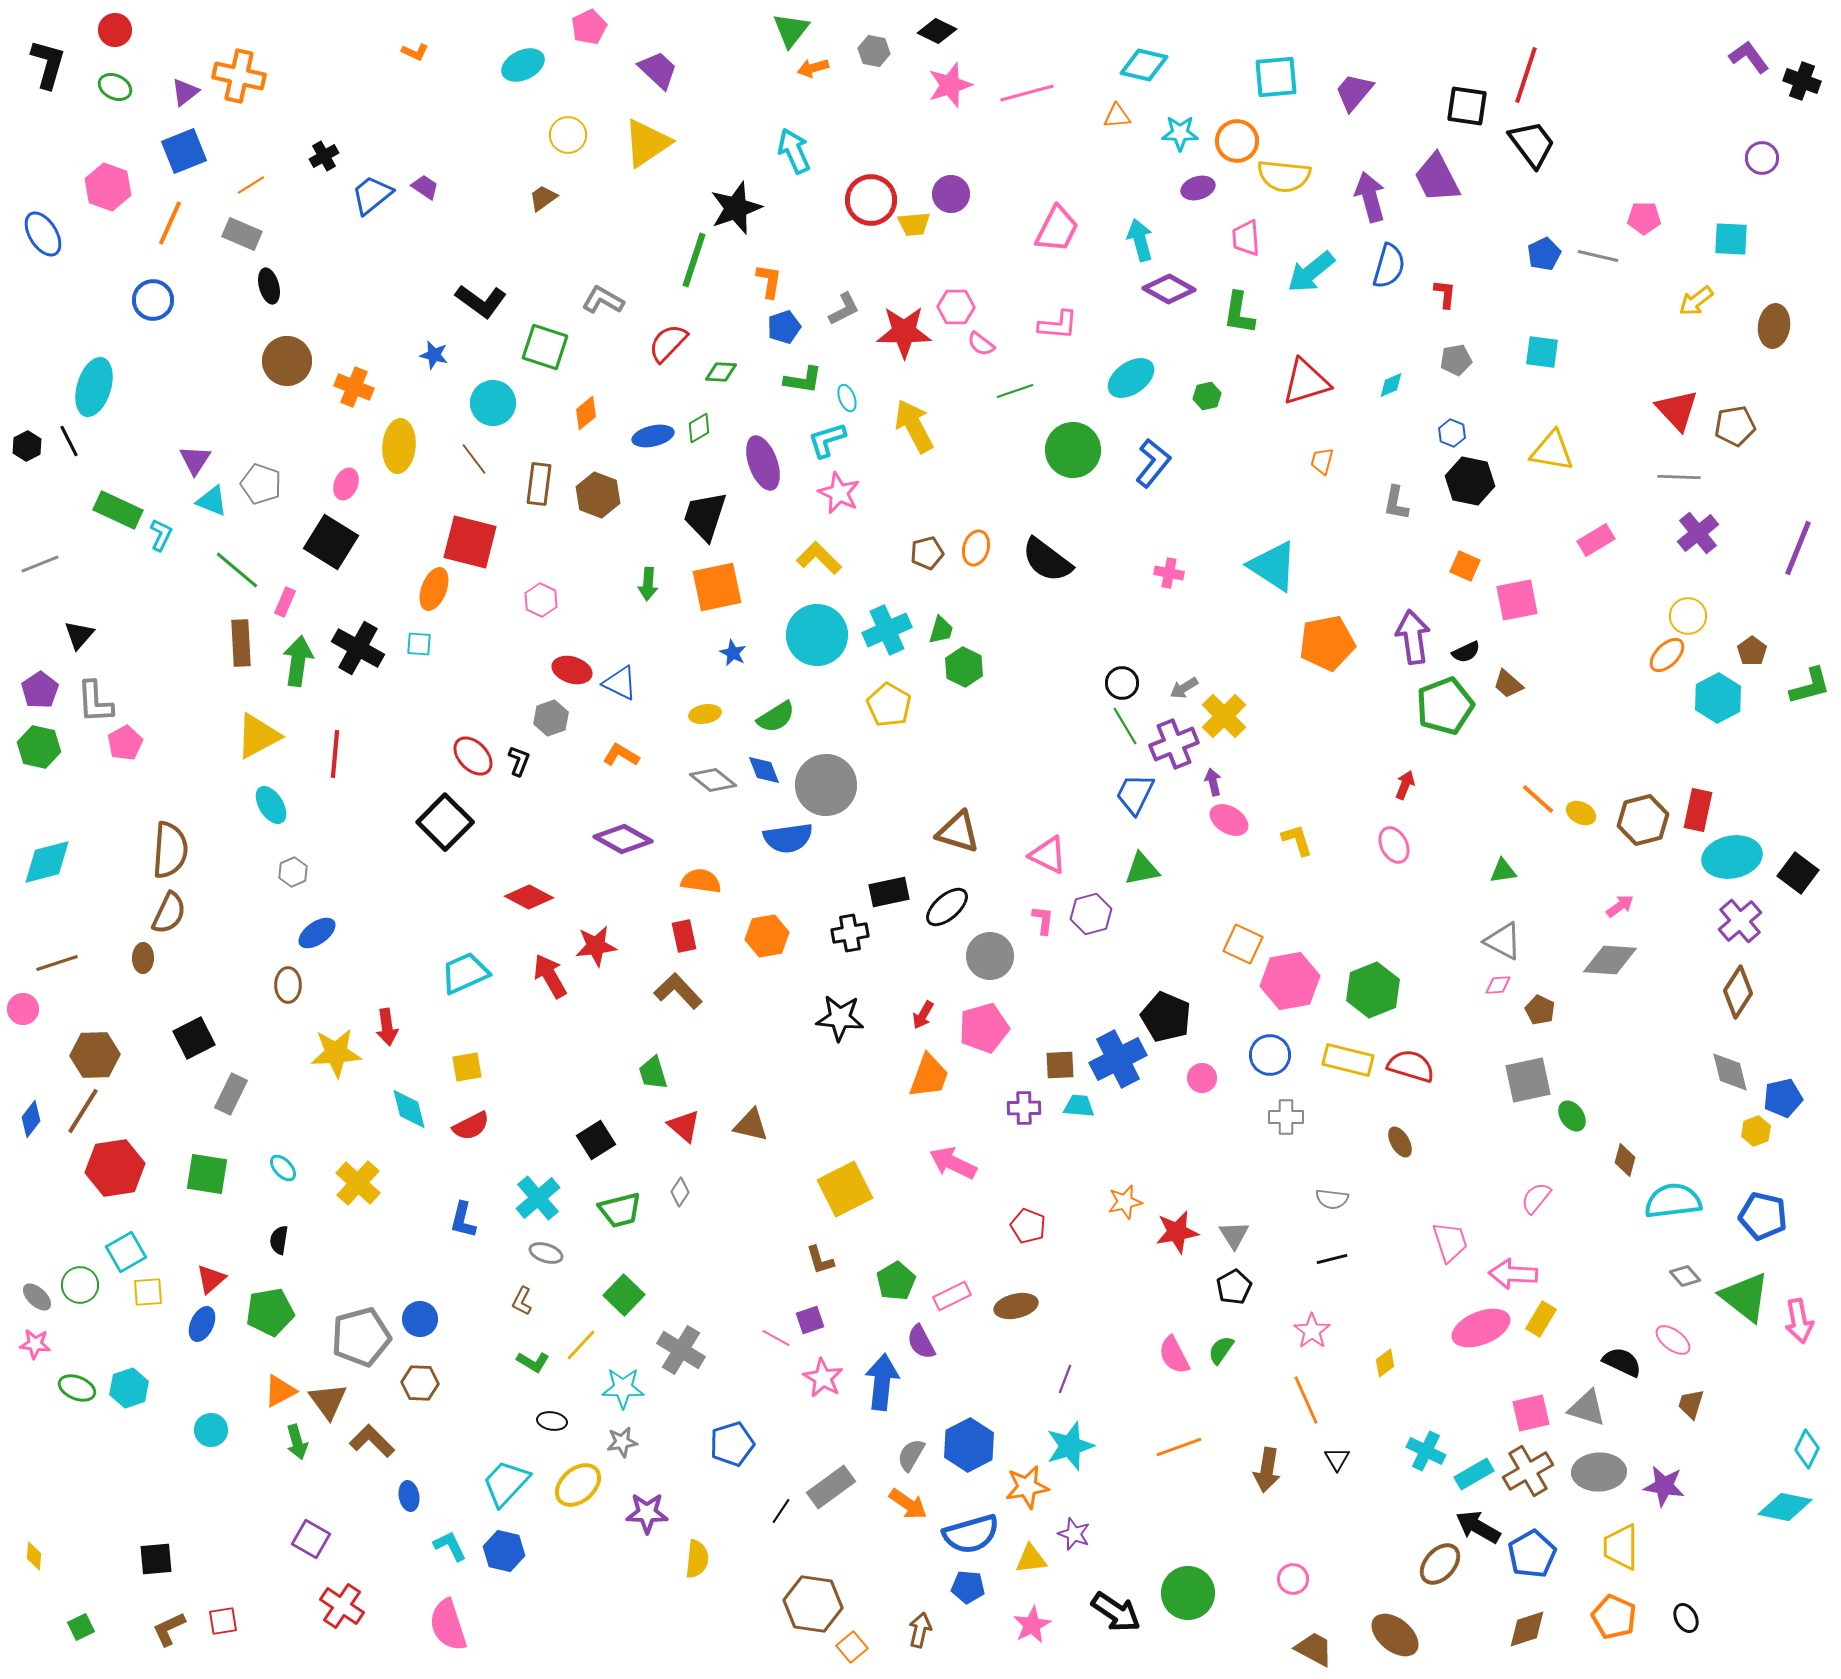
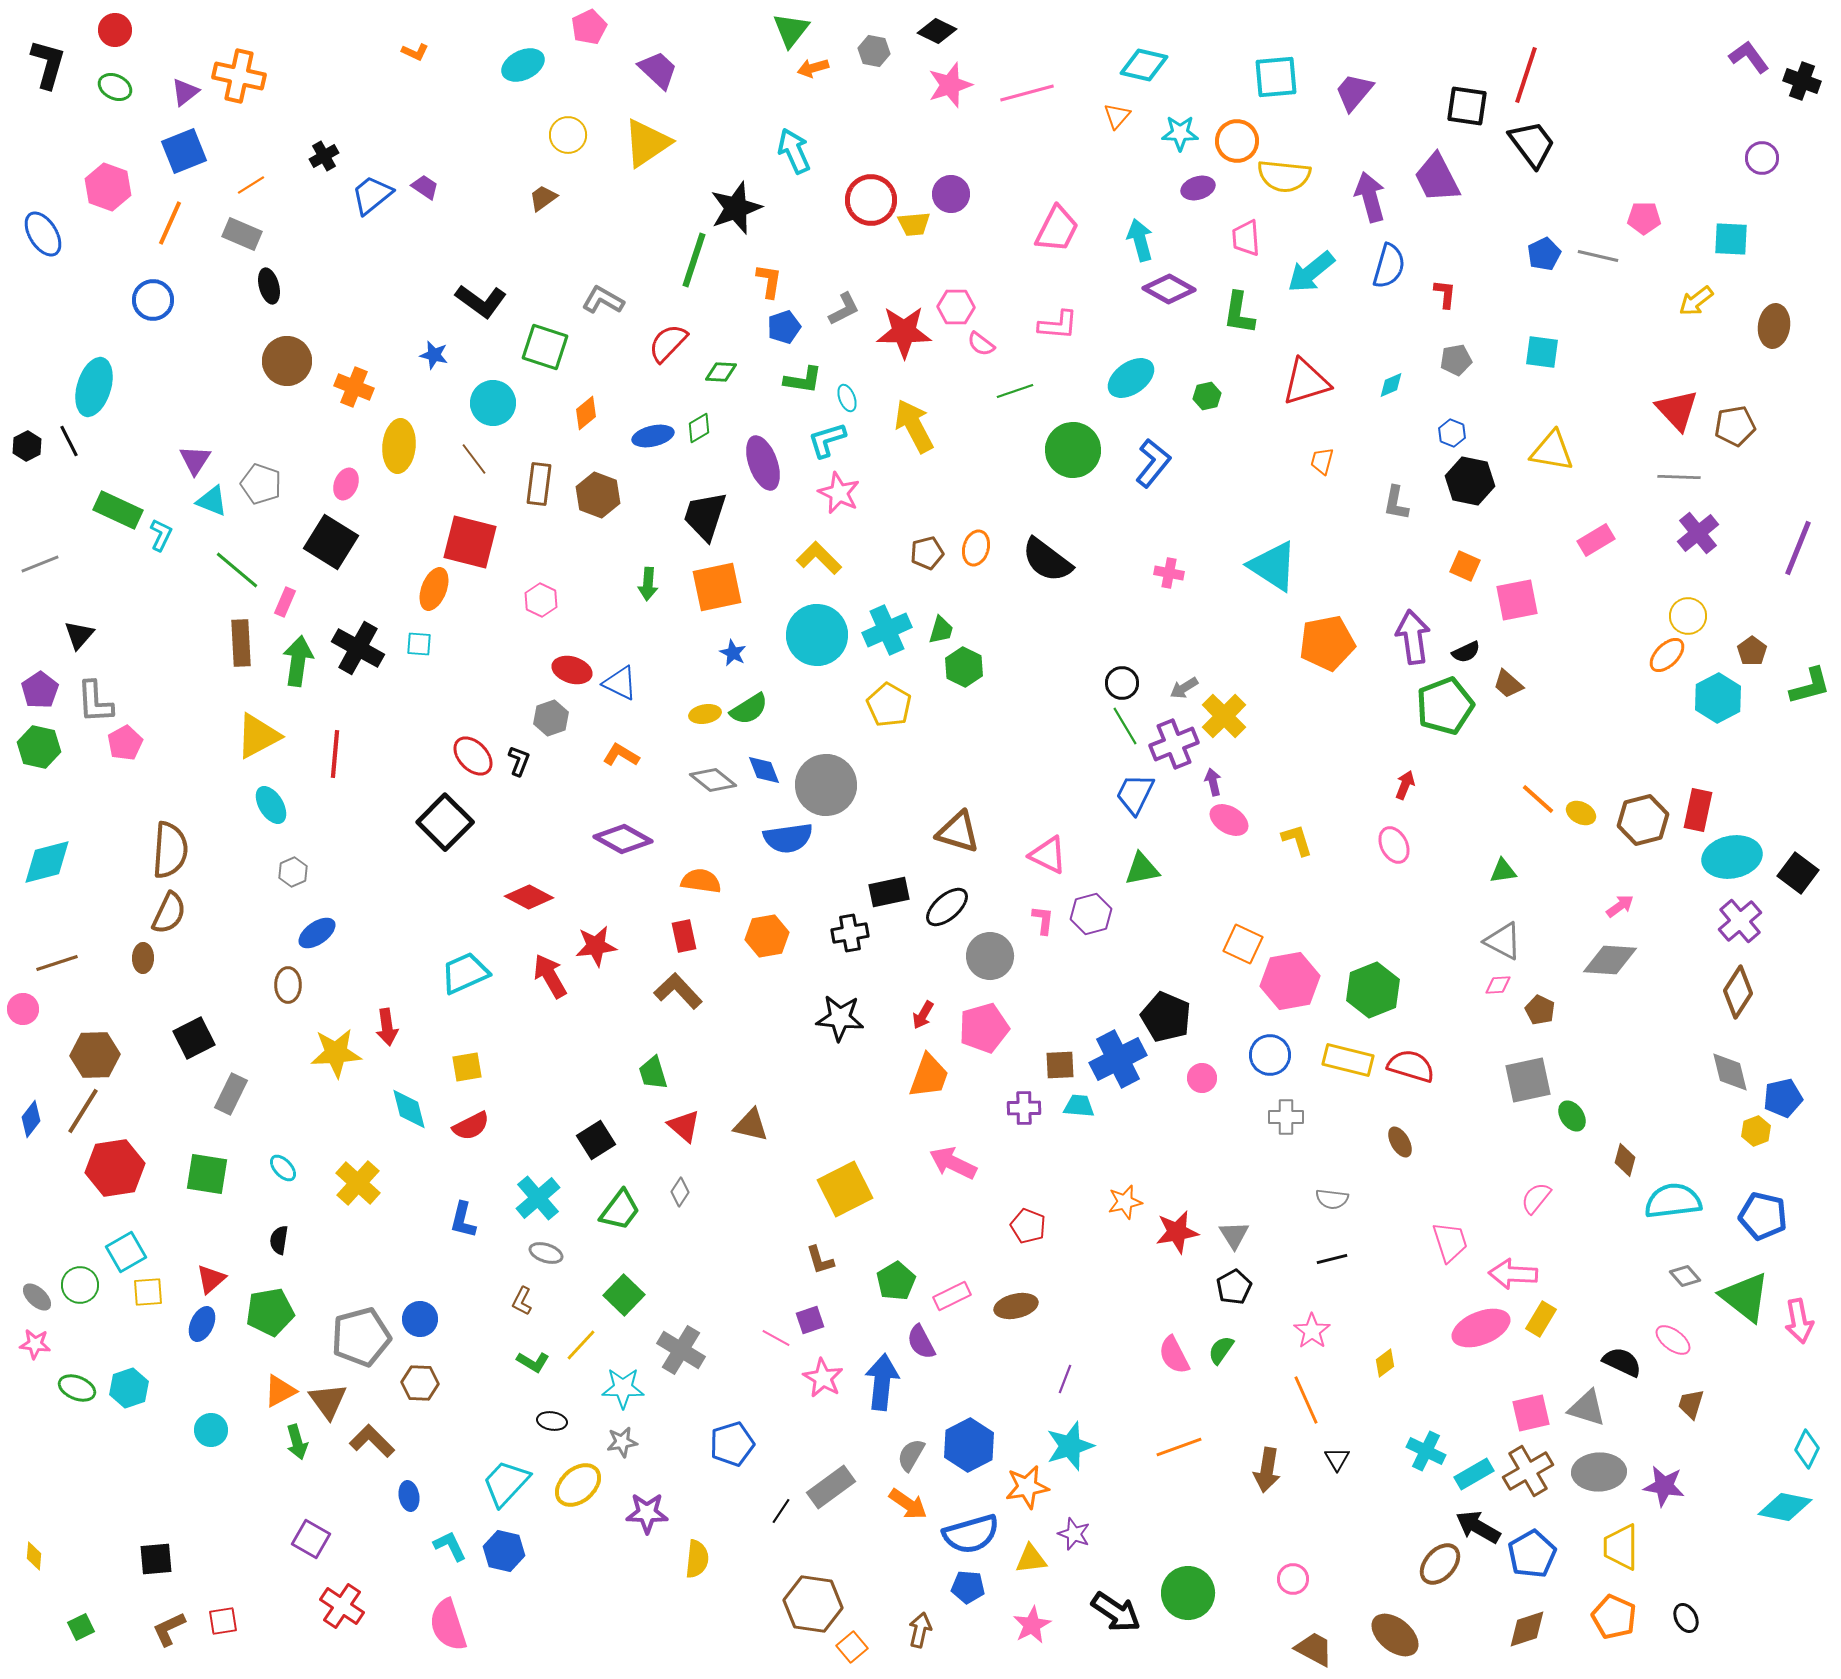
orange triangle at (1117, 116): rotated 44 degrees counterclockwise
green semicircle at (776, 717): moved 27 px left, 8 px up
green trapezoid at (620, 1210): rotated 39 degrees counterclockwise
